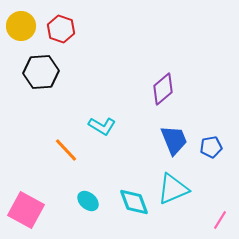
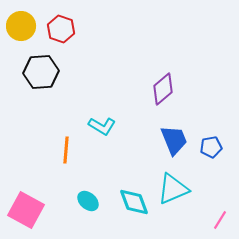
orange line: rotated 48 degrees clockwise
